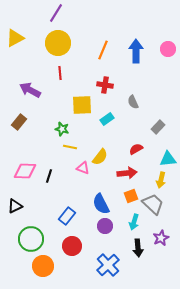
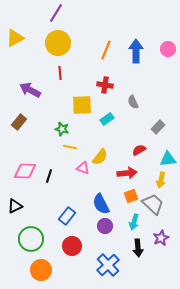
orange line: moved 3 px right
red semicircle: moved 3 px right, 1 px down
orange circle: moved 2 px left, 4 px down
